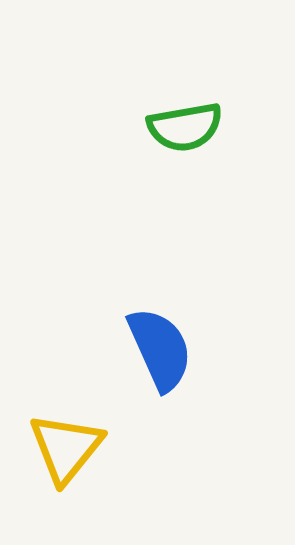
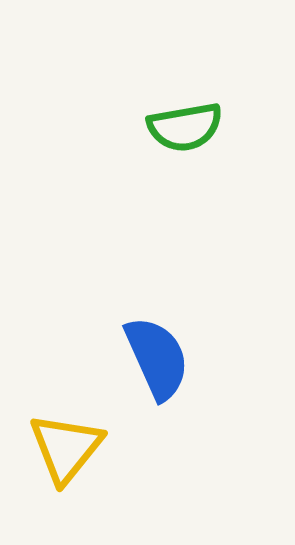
blue semicircle: moved 3 px left, 9 px down
